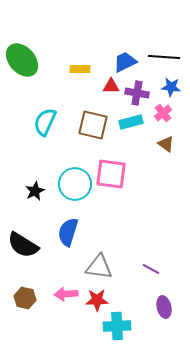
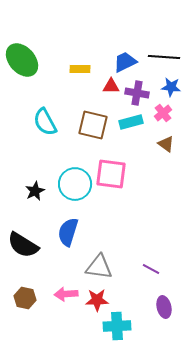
cyan semicircle: rotated 52 degrees counterclockwise
